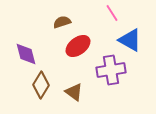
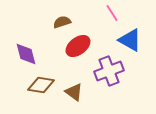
purple cross: moved 2 px left, 1 px down; rotated 12 degrees counterclockwise
brown diamond: rotated 68 degrees clockwise
